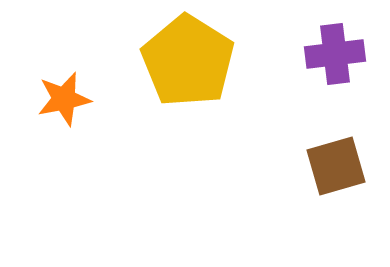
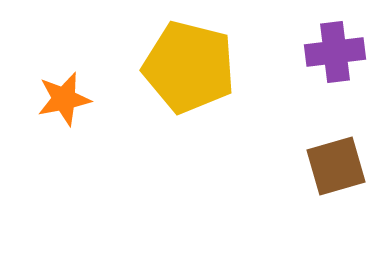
purple cross: moved 2 px up
yellow pentagon: moved 1 px right, 6 px down; rotated 18 degrees counterclockwise
